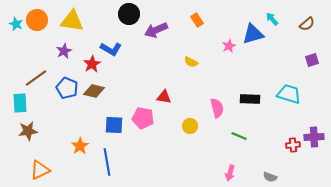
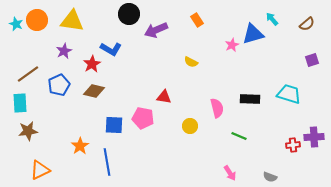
pink star: moved 3 px right, 1 px up
brown line: moved 8 px left, 4 px up
blue pentagon: moved 8 px left, 3 px up; rotated 25 degrees clockwise
pink arrow: rotated 49 degrees counterclockwise
